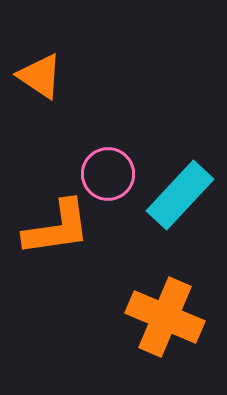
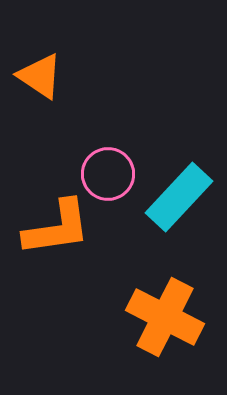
cyan rectangle: moved 1 px left, 2 px down
orange cross: rotated 4 degrees clockwise
